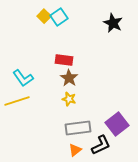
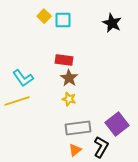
cyan square: moved 4 px right, 3 px down; rotated 36 degrees clockwise
black star: moved 1 px left
black L-shape: moved 2 px down; rotated 35 degrees counterclockwise
